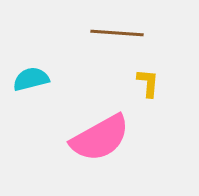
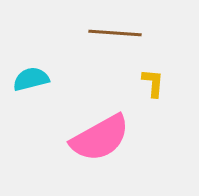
brown line: moved 2 px left
yellow L-shape: moved 5 px right
